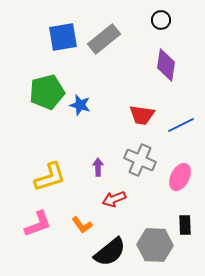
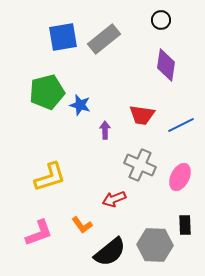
gray cross: moved 5 px down
purple arrow: moved 7 px right, 37 px up
pink L-shape: moved 1 px right, 9 px down
